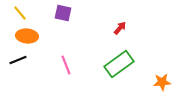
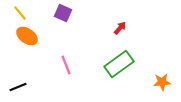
purple square: rotated 12 degrees clockwise
orange ellipse: rotated 30 degrees clockwise
black line: moved 27 px down
